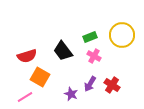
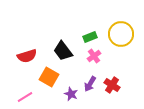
yellow circle: moved 1 px left, 1 px up
pink cross: rotated 24 degrees clockwise
orange square: moved 9 px right
